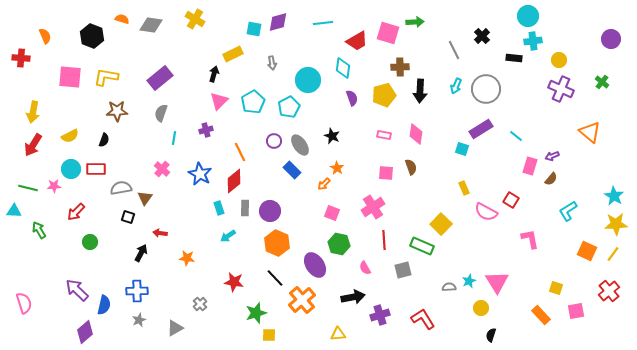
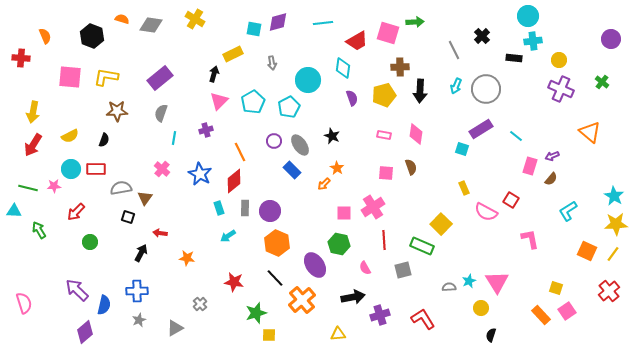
pink square at (332, 213): moved 12 px right; rotated 21 degrees counterclockwise
pink square at (576, 311): moved 9 px left; rotated 24 degrees counterclockwise
